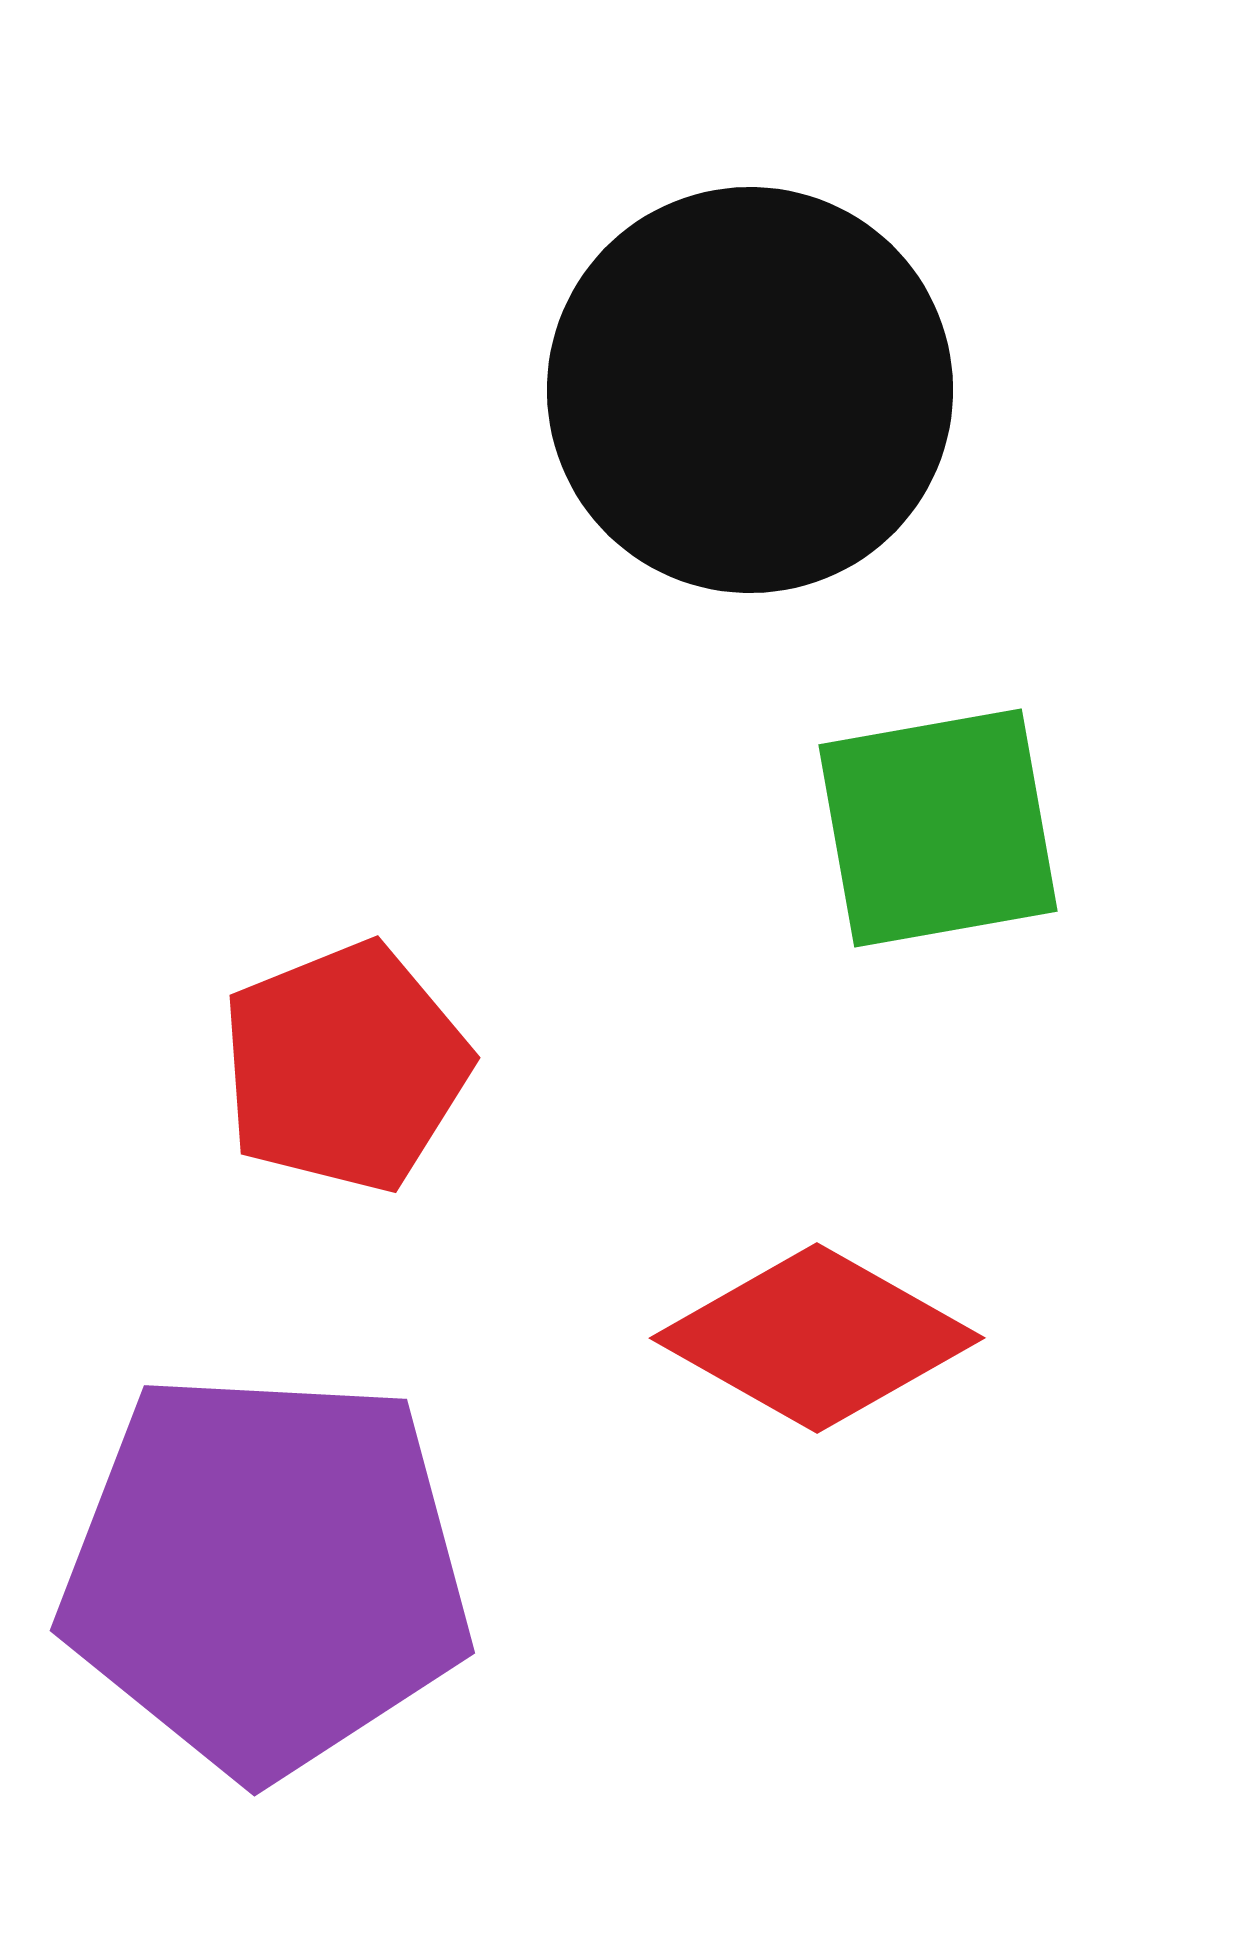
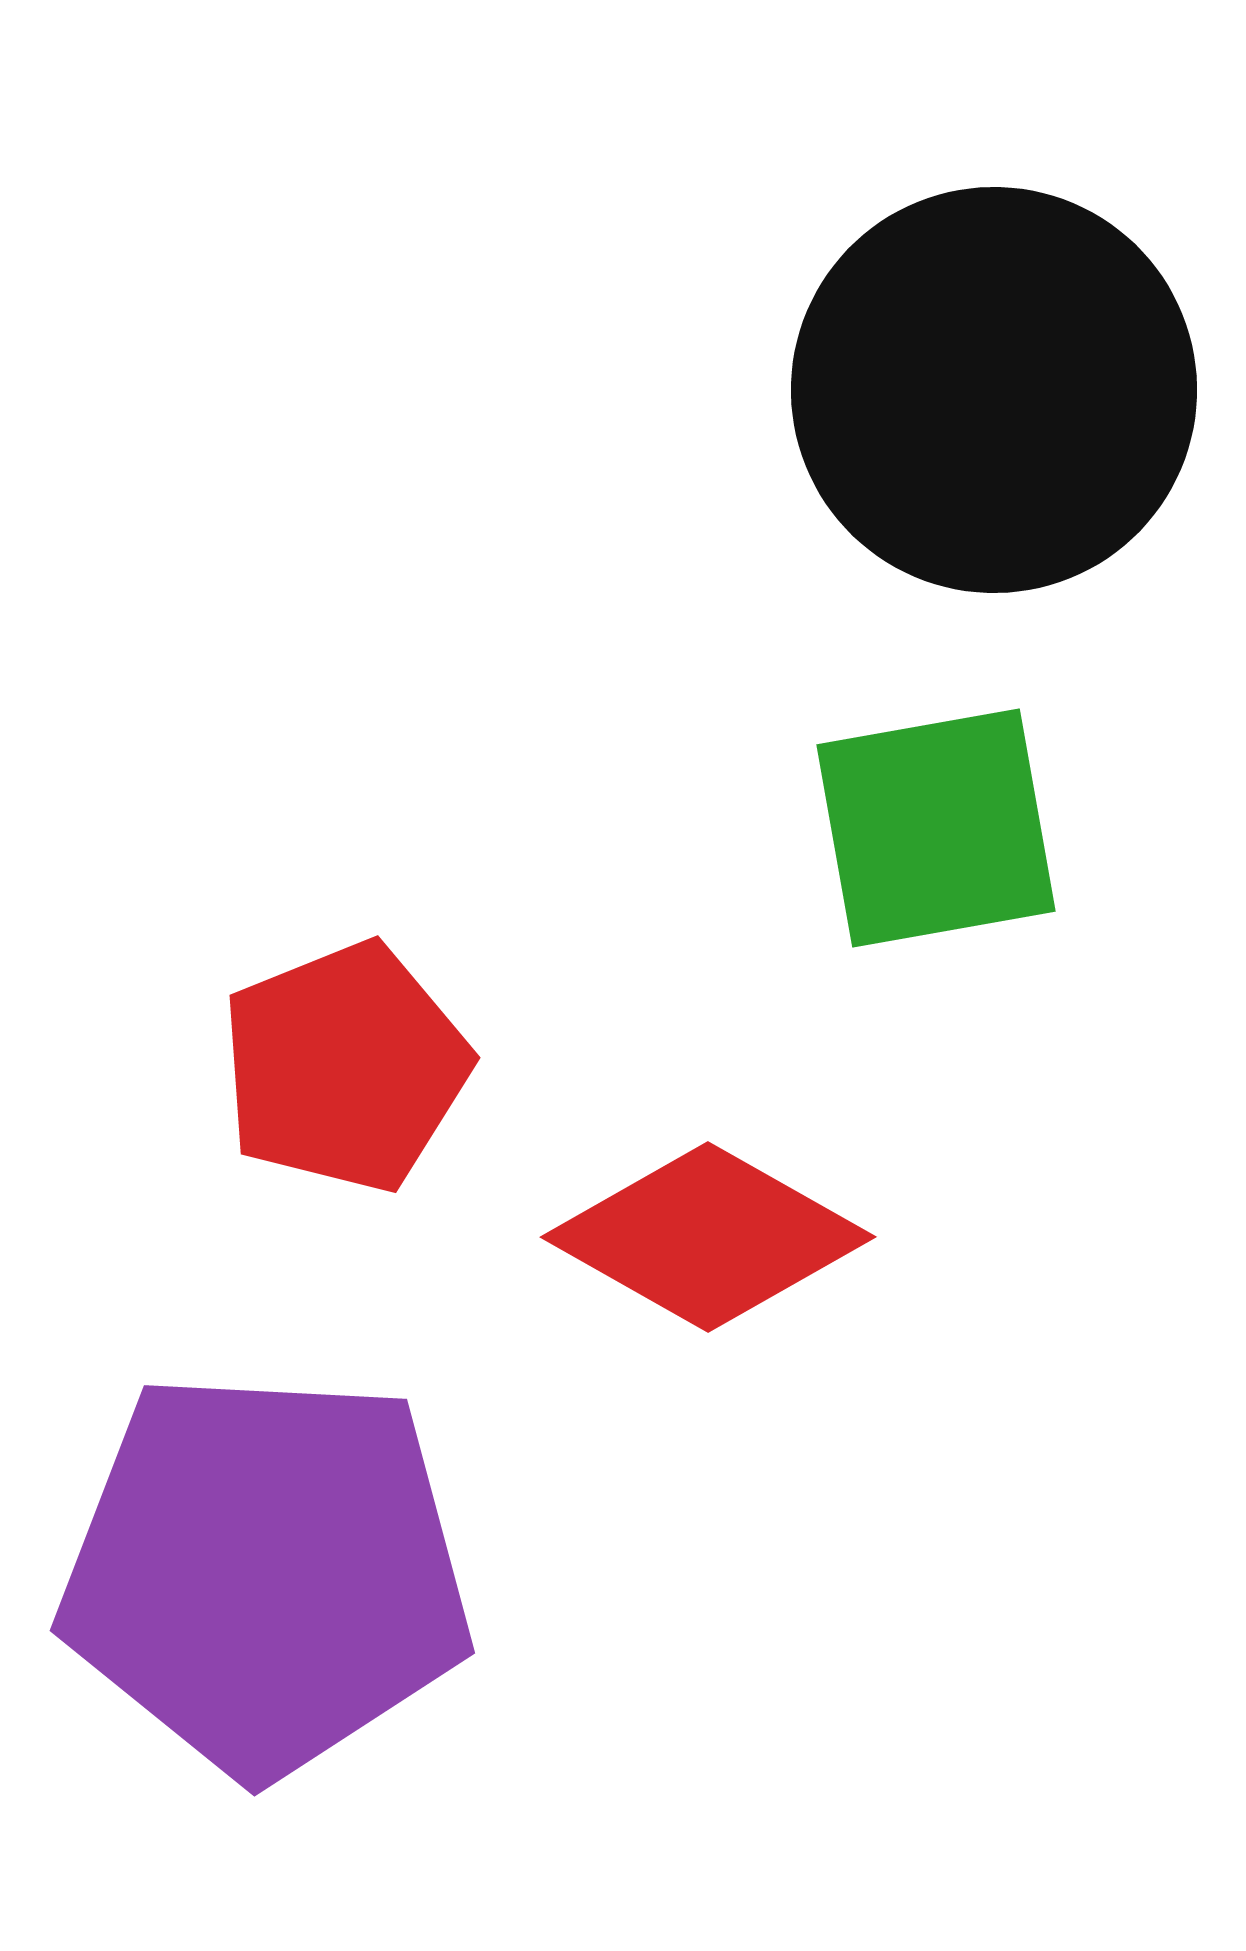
black circle: moved 244 px right
green square: moved 2 px left
red diamond: moved 109 px left, 101 px up
